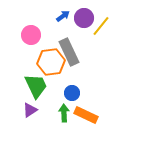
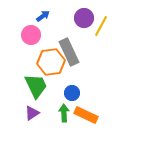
blue arrow: moved 20 px left
yellow line: rotated 10 degrees counterclockwise
purple triangle: moved 2 px right, 3 px down
